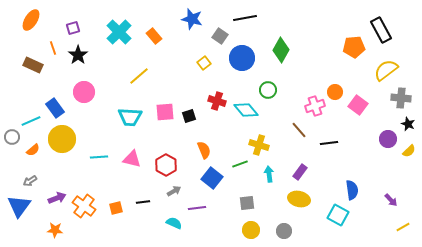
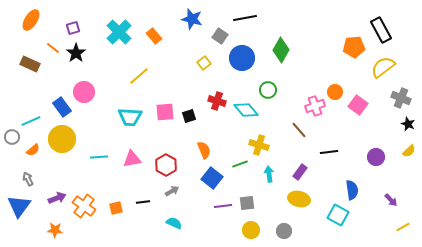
orange line at (53, 48): rotated 32 degrees counterclockwise
black star at (78, 55): moved 2 px left, 2 px up
brown rectangle at (33, 65): moved 3 px left, 1 px up
yellow semicircle at (386, 70): moved 3 px left, 3 px up
gray cross at (401, 98): rotated 18 degrees clockwise
blue rectangle at (55, 108): moved 7 px right, 1 px up
purple circle at (388, 139): moved 12 px left, 18 px down
black line at (329, 143): moved 9 px down
pink triangle at (132, 159): rotated 24 degrees counterclockwise
gray arrow at (30, 181): moved 2 px left, 2 px up; rotated 96 degrees clockwise
gray arrow at (174, 191): moved 2 px left
purple line at (197, 208): moved 26 px right, 2 px up
